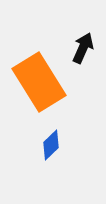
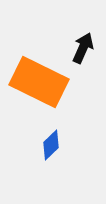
orange rectangle: rotated 32 degrees counterclockwise
